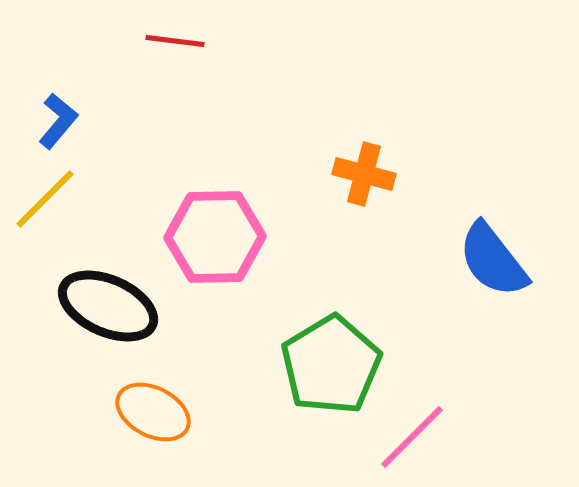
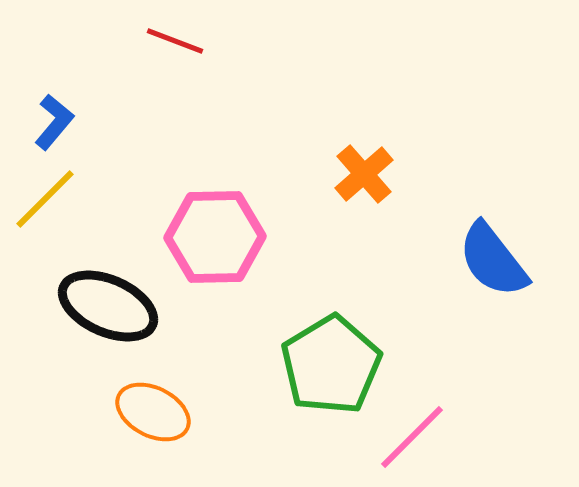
red line: rotated 14 degrees clockwise
blue L-shape: moved 4 px left, 1 px down
orange cross: rotated 34 degrees clockwise
